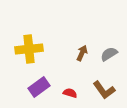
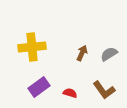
yellow cross: moved 3 px right, 2 px up
